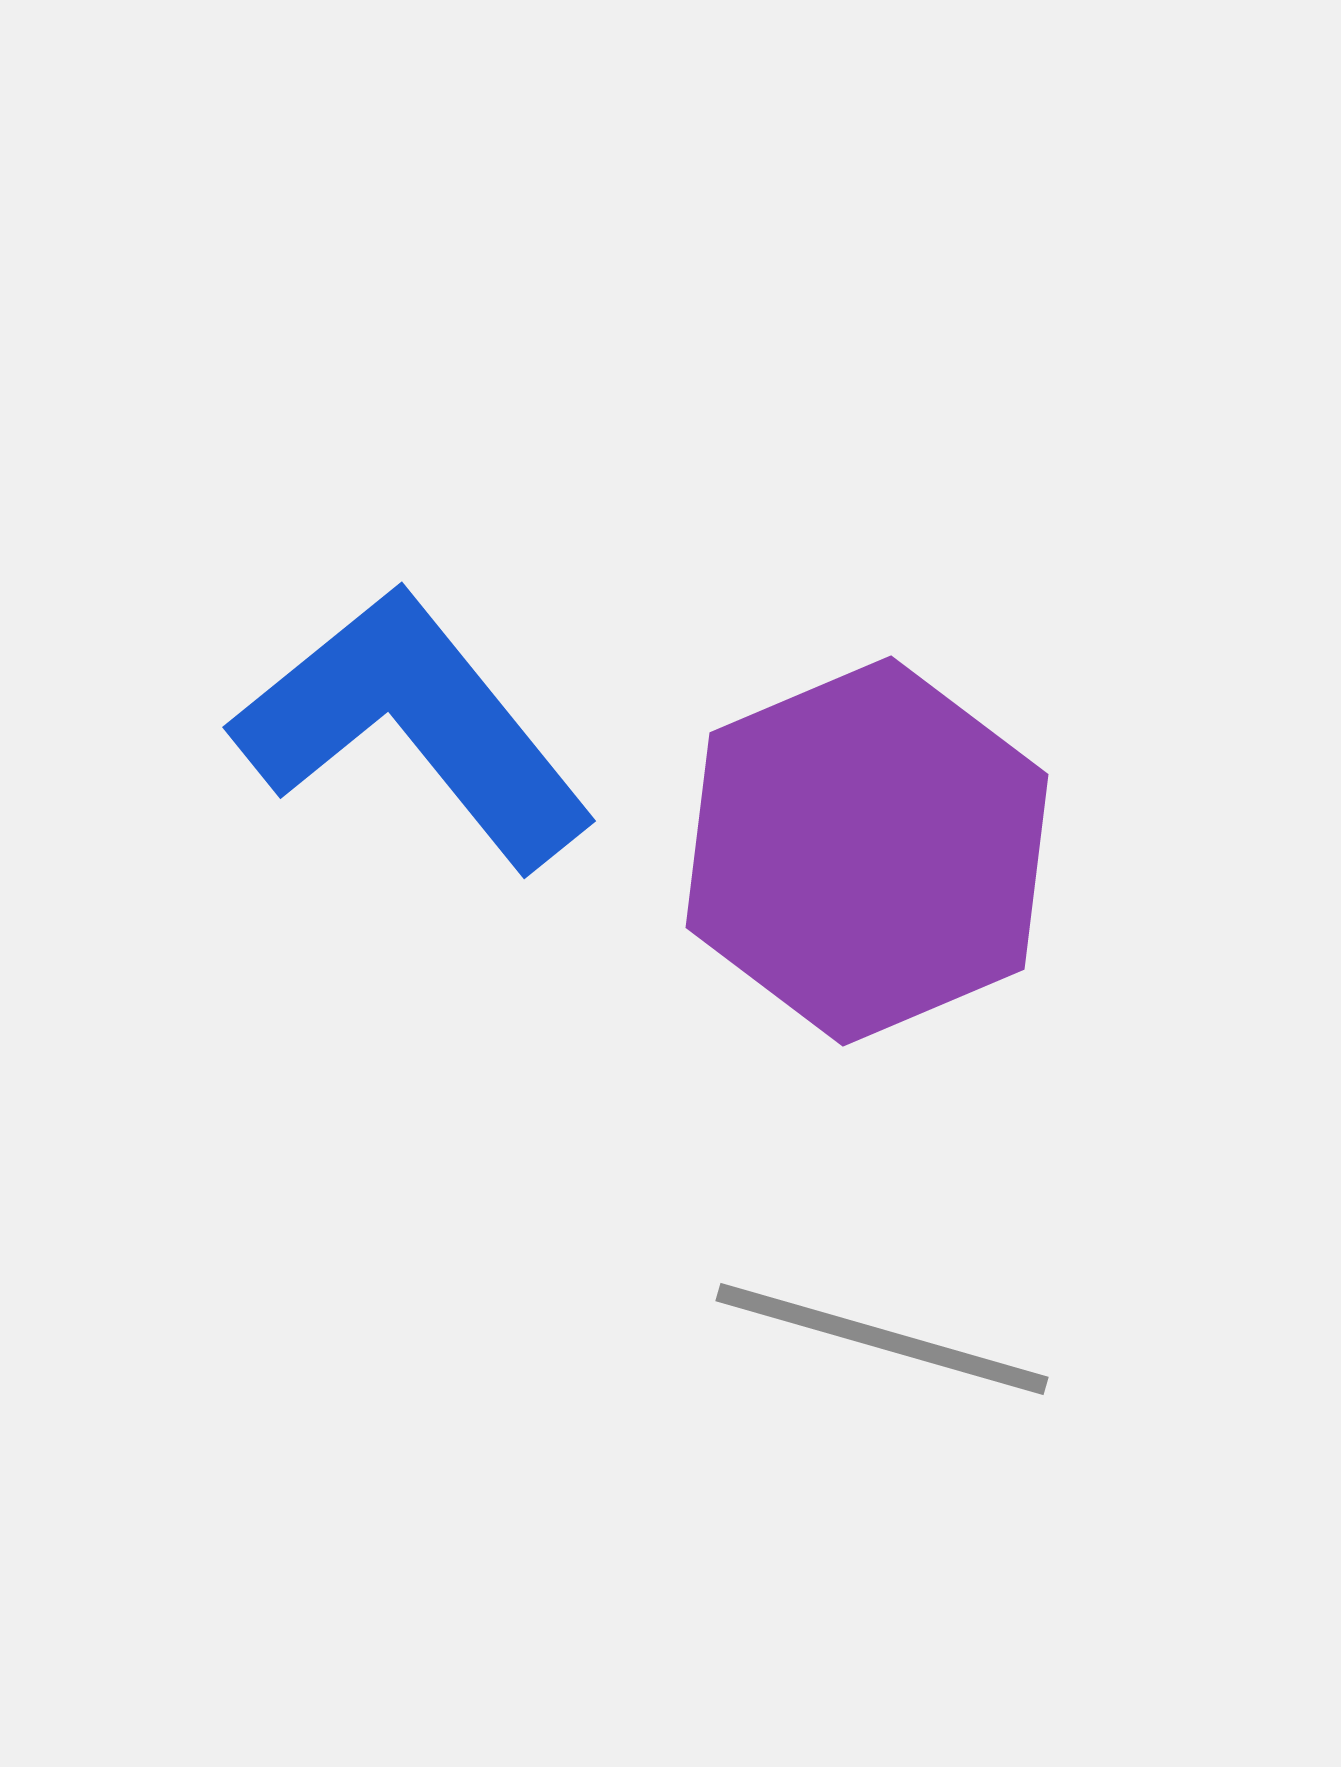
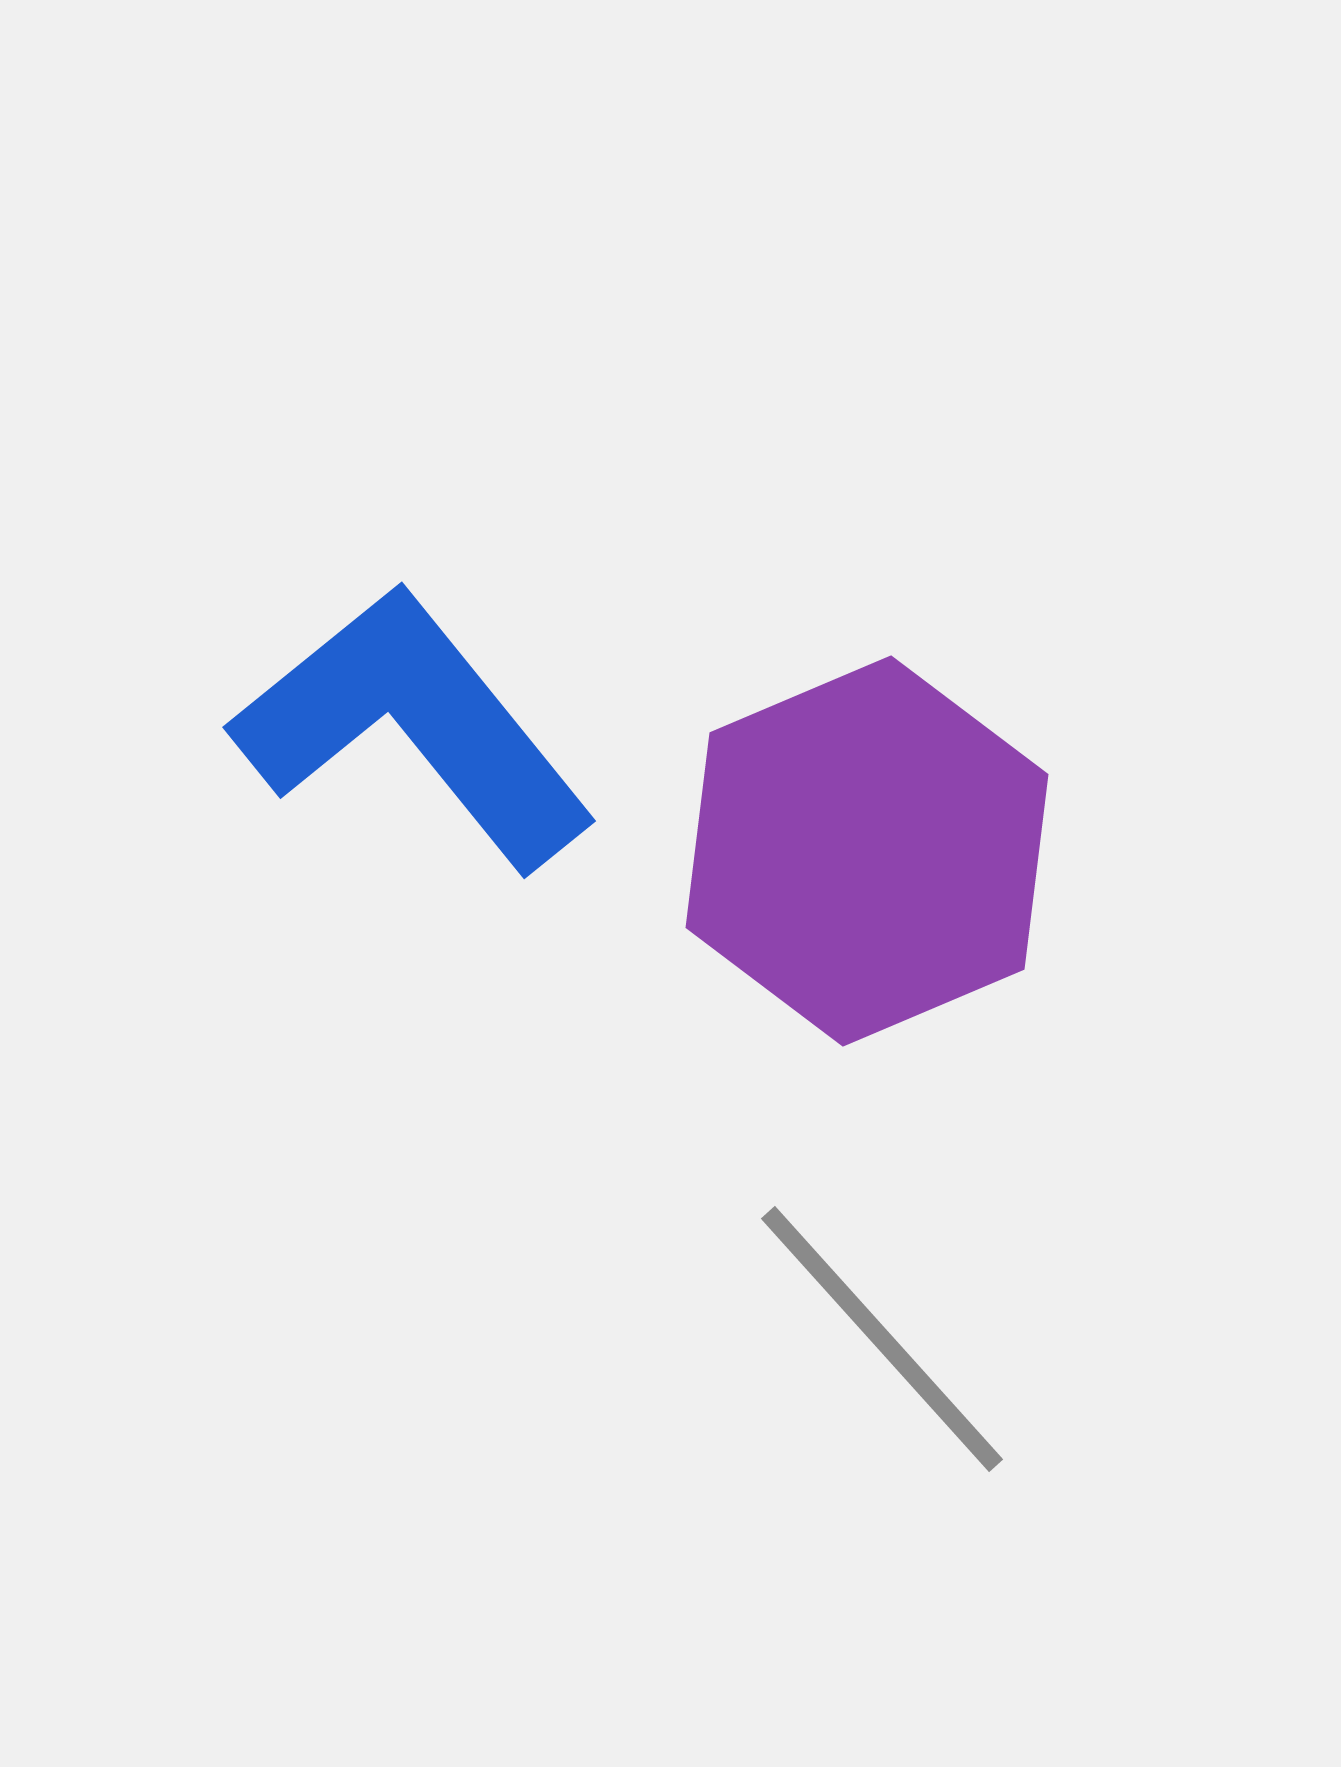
gray line: rotated 32 degrees clockwise
